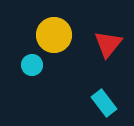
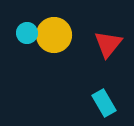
cyan circle: moved 5 px left, 32 px up
cyan rectangle: rotated 8 degrees clockwise
